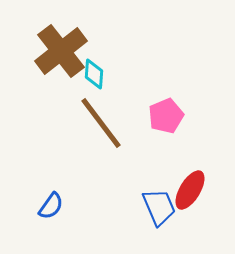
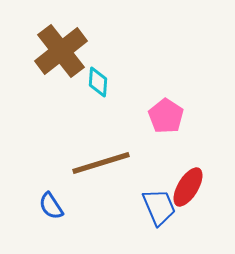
cyan diamond: moved 4 px right, 8 px down
pink pentagon: rotated 16 degrees counterclockwise
brown line: moved 40 px down; rotated 70 degrees counterclockwise
red ellipse: moved 2 px left, 3 px up
blue semicircle: rotated 112 degrees clockwise
